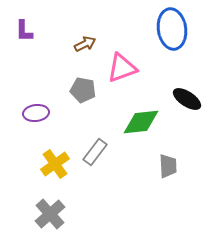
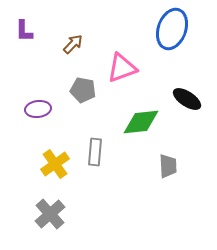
blue ellipse: rotated 27 degrees clockwise
brown arrow: moved 12 px left; rotated 20 degrees counterclockwise
purple ellipse: moved 2 px right, 4 px up
gray rectangle: rotated 32 degrees counterclockwise
